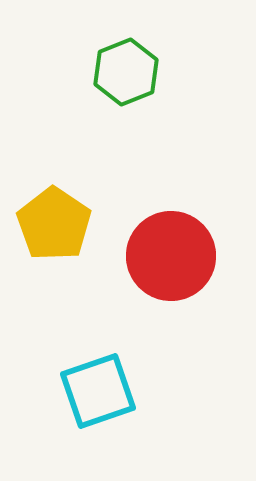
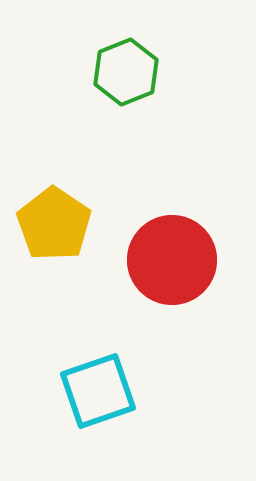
red circle: moved 1 px right, 4 px down
